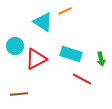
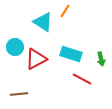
orange line: rotated 32 degrees counterclockwise
cyan circle: moved 1 px down
